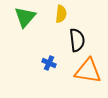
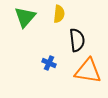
yellow semicircle: moved 2 px left
